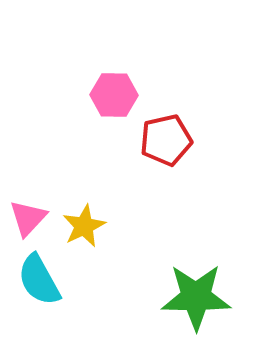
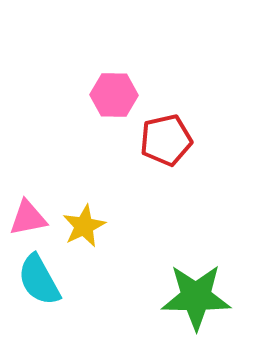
pink triangle: rotated 36 degrees clockwise
